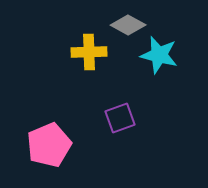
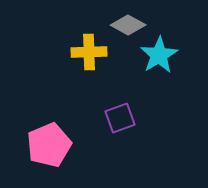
cyan star: rotated 27 degrees clockwise
